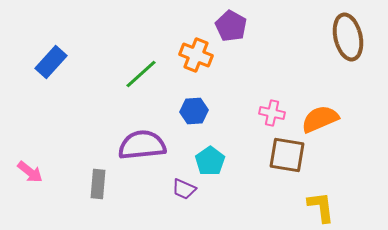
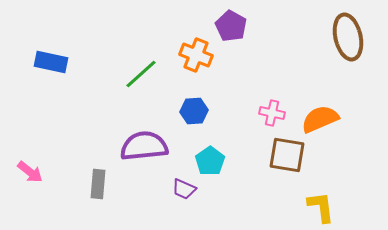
blue rectangle: rotated 60 degrees clockwise
purple semicircle: moved 2 px right, 1 px down
